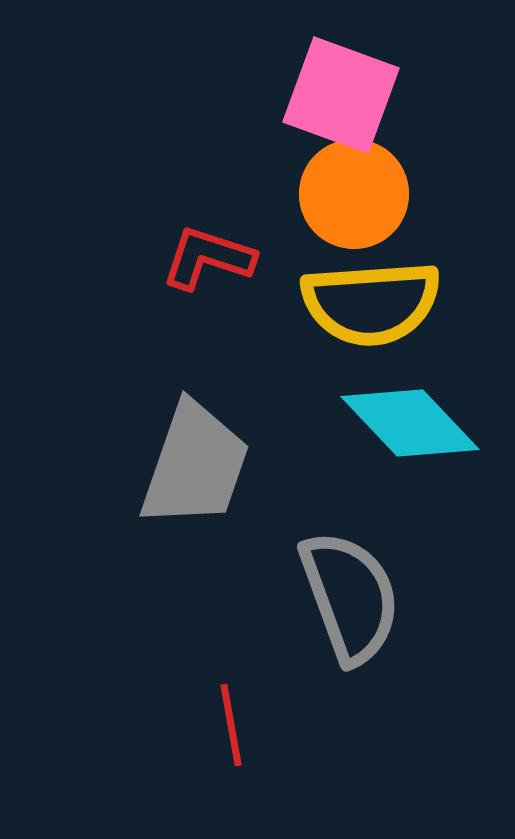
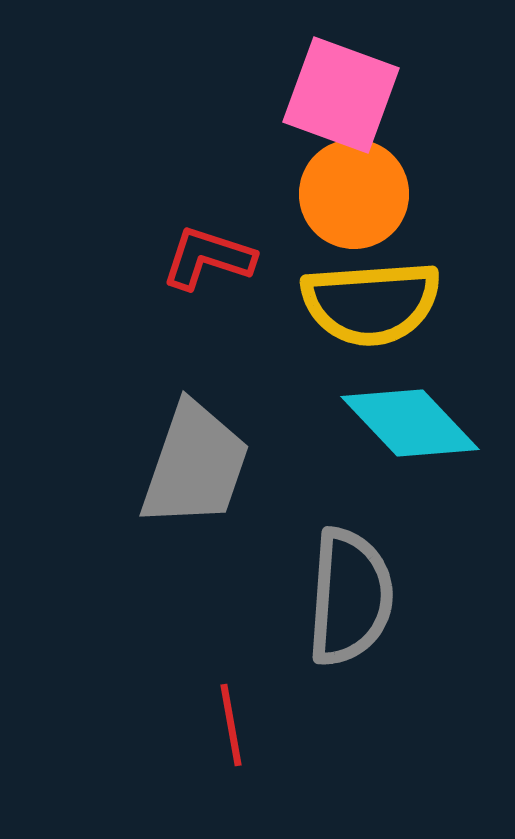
gray semicircle: rotated 24 degrees clockwise
